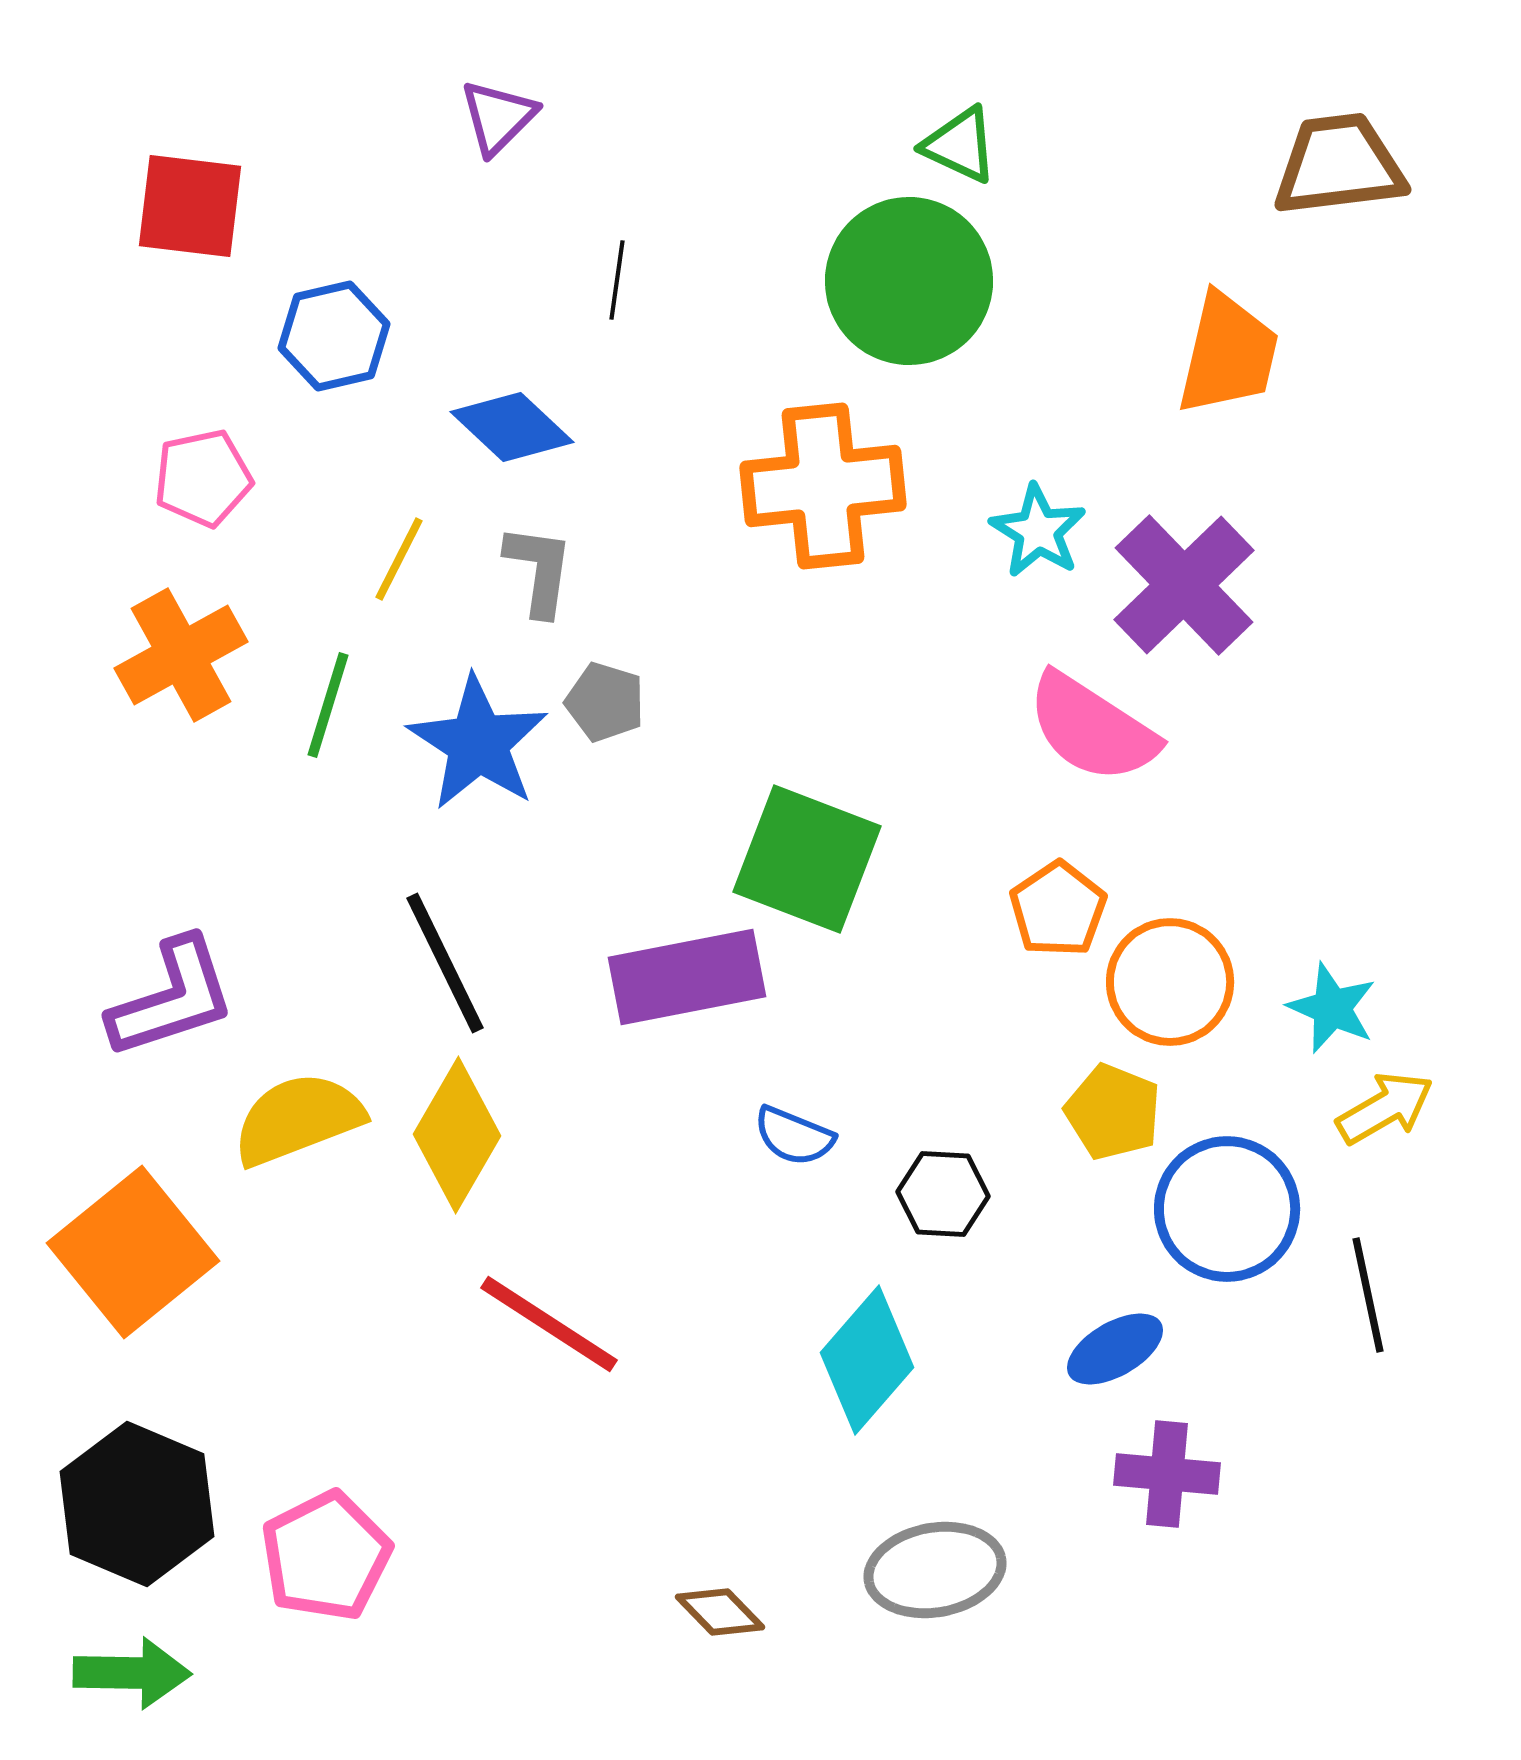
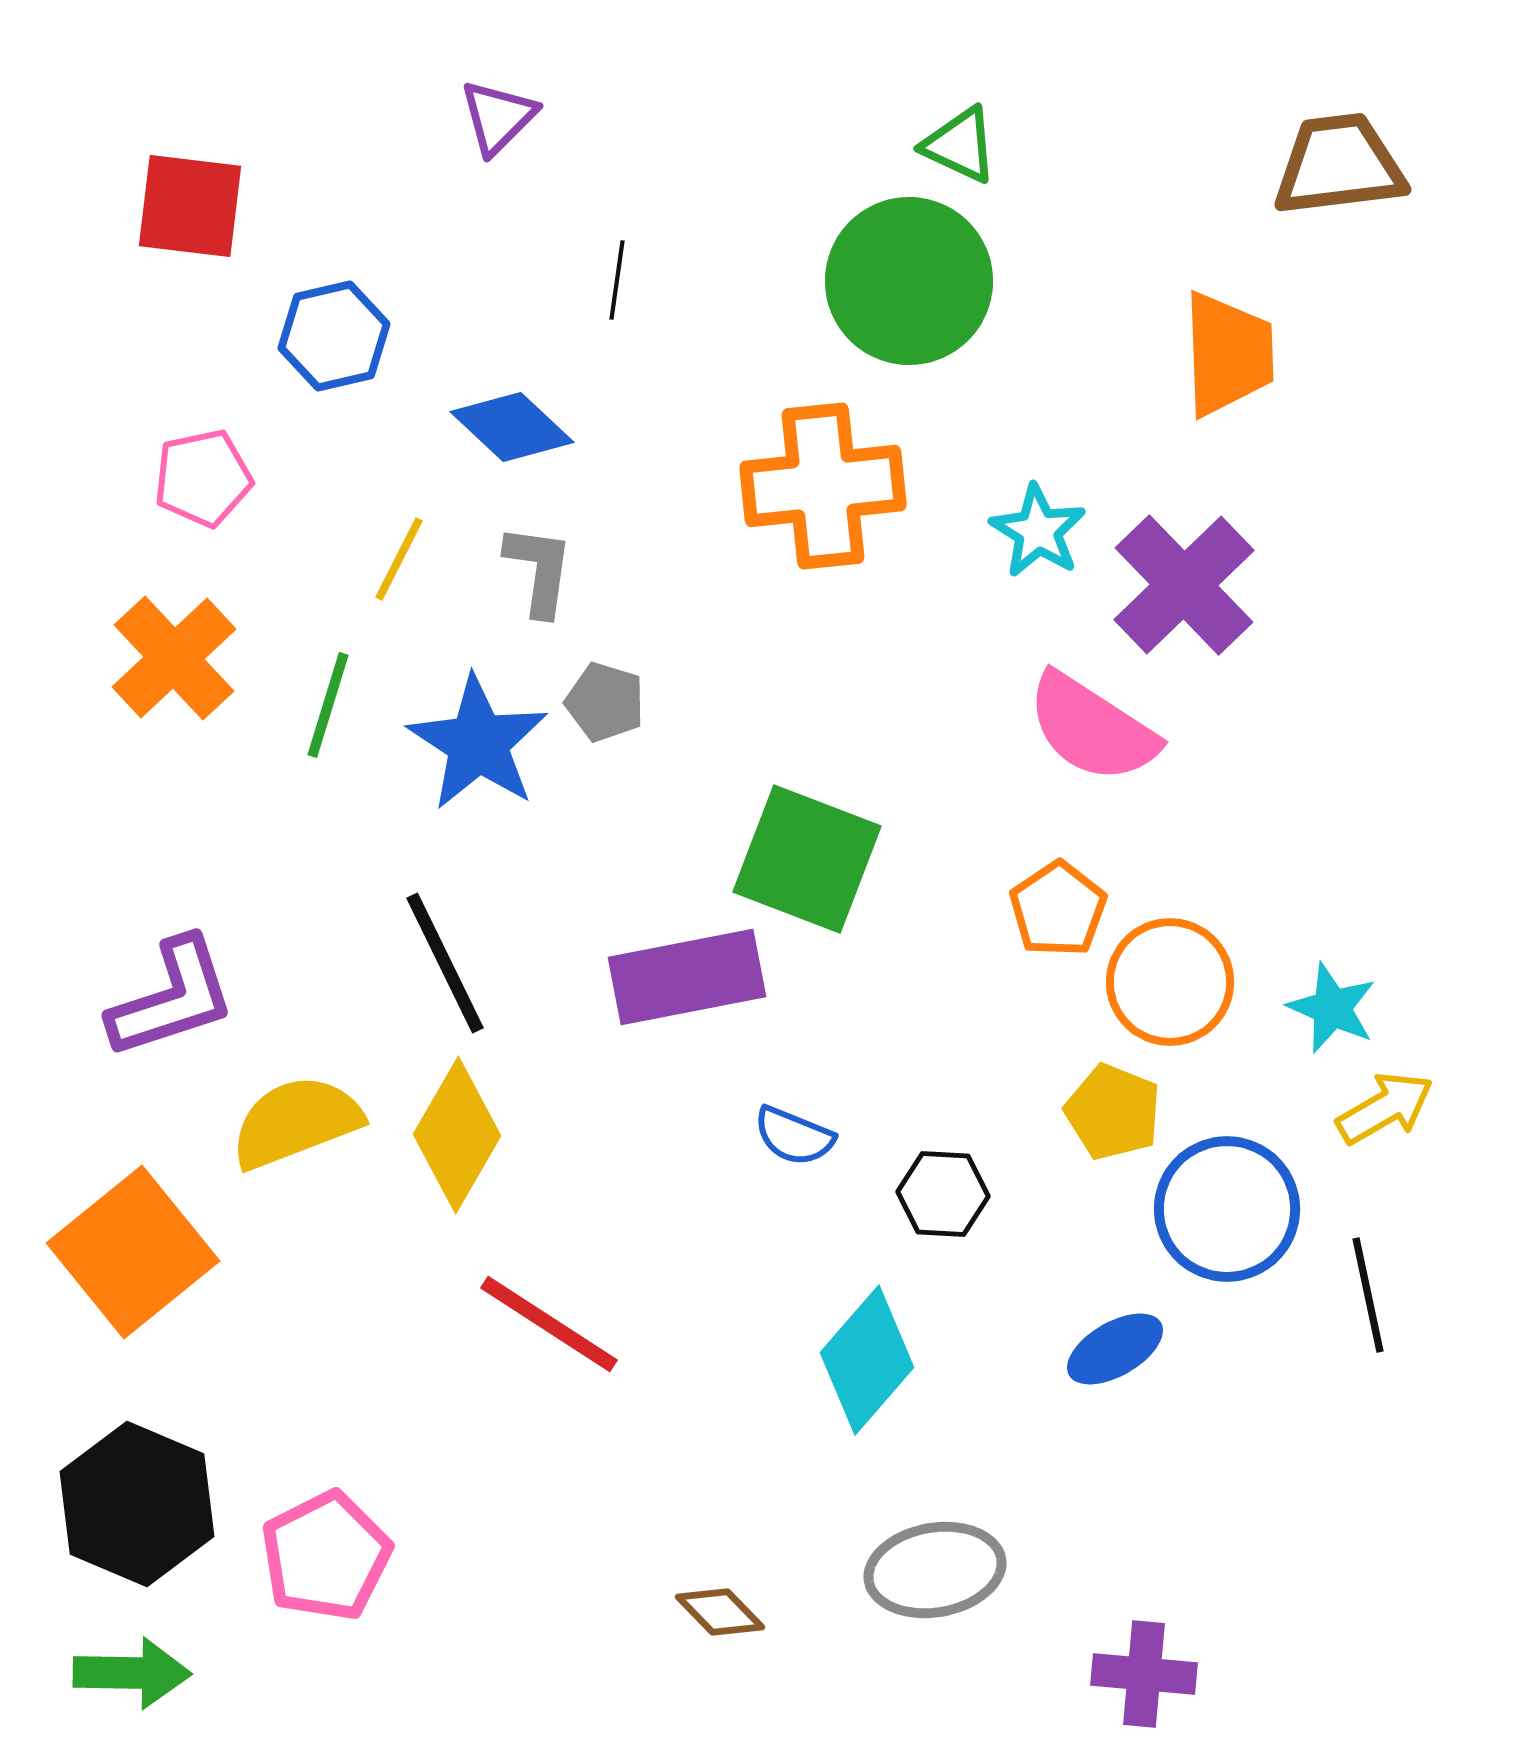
orange trapezoid at (1228, 354): rotated 15 degrees counterclockwise
orange cross at (181, 655): moved 7 px left, 3 px down; rotated 14 degrees counterclockwise
yellow semicircle at (298, 1119): moved 2 px left, 3 px down
purple cross at (1167, 1474): moved 23 px left, 200 px down
